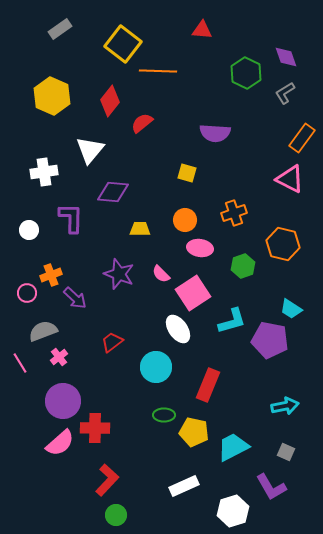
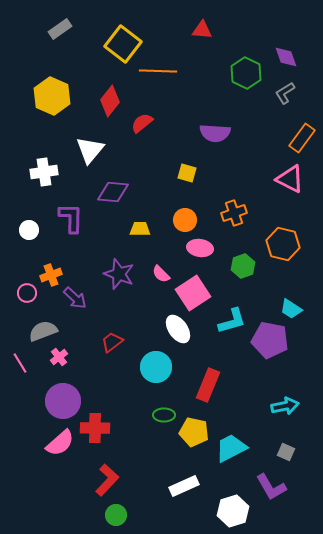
cyan trapezoid at (233, 447): moved 2 px left, 1 px down
